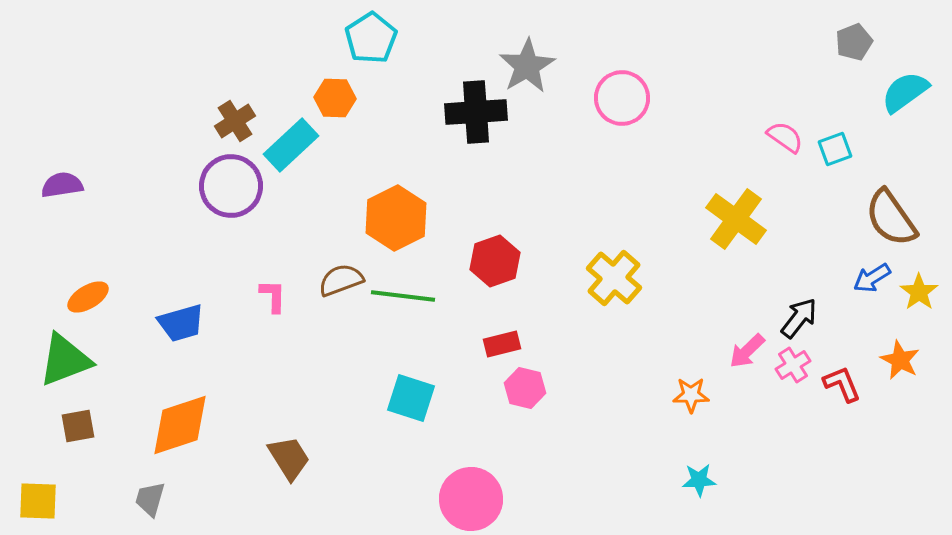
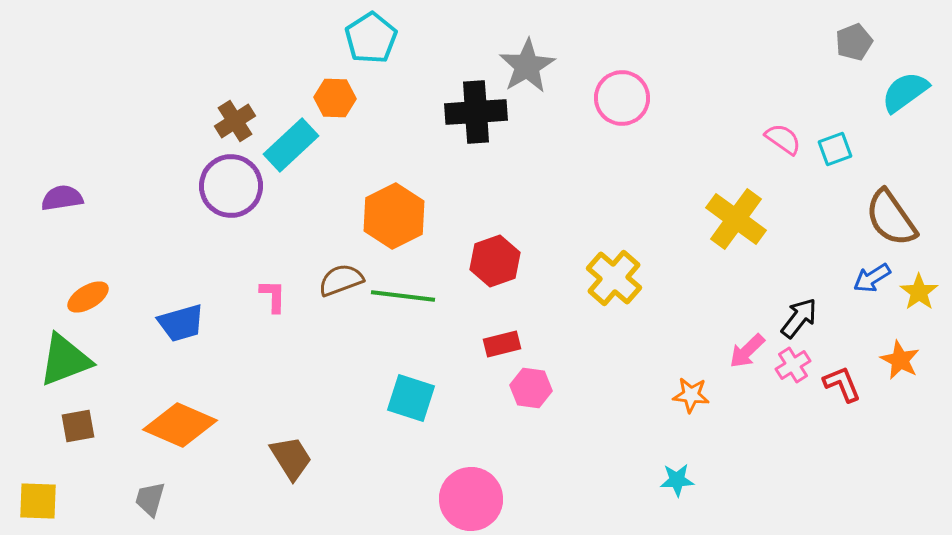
pink semicircle at (785, 137): moved 2 px left, 2 px down
purple semicircle at (62, 185): moved 13 px down
orange hexagon at (396, 218): moved 2 px left, 2 px up
pink hexagon at (525, 388): moved 6 px right; rotated 6 degrees counterclockwise
orange star at (691, 395): rotated 6 degrees clockwise
orange diamond at (180, 425): rotated 42 degrees clockwise
brown trapezoid at (289, 458): moved 2 px right
cyan star at (699, 480): moved 22 px left
